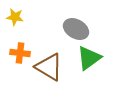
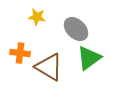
yellow star: moved 22 px right
gray ellipse: rotated 15 degrees clockwise
